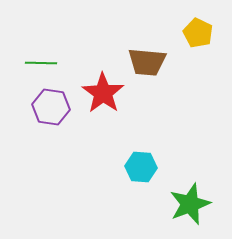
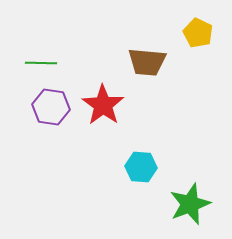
red star: moved 12 px down
